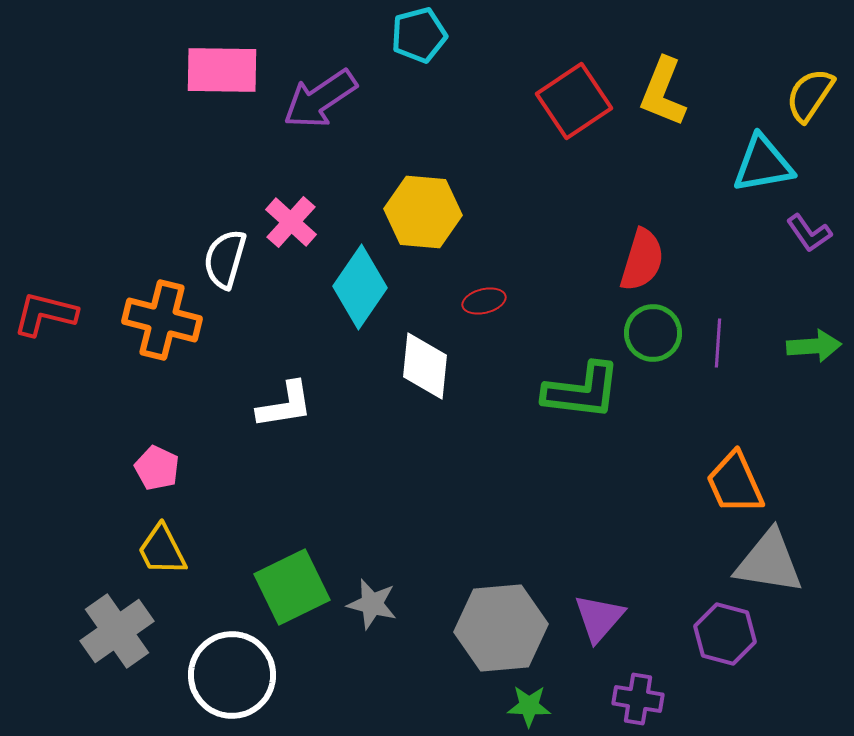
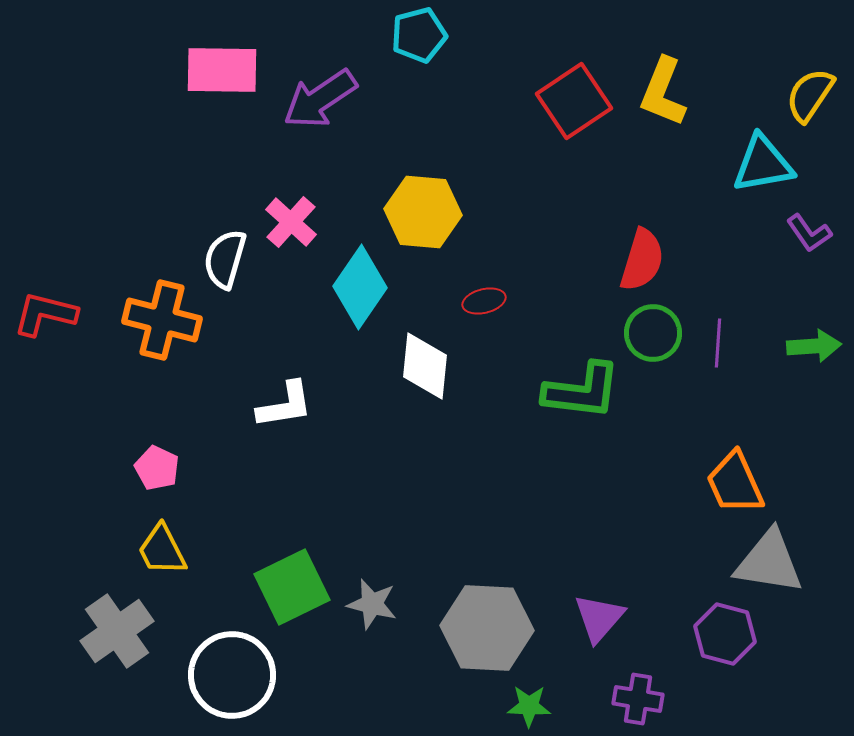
gray hexagon: moved 14 px left; rotated 8 degrees clockwise
